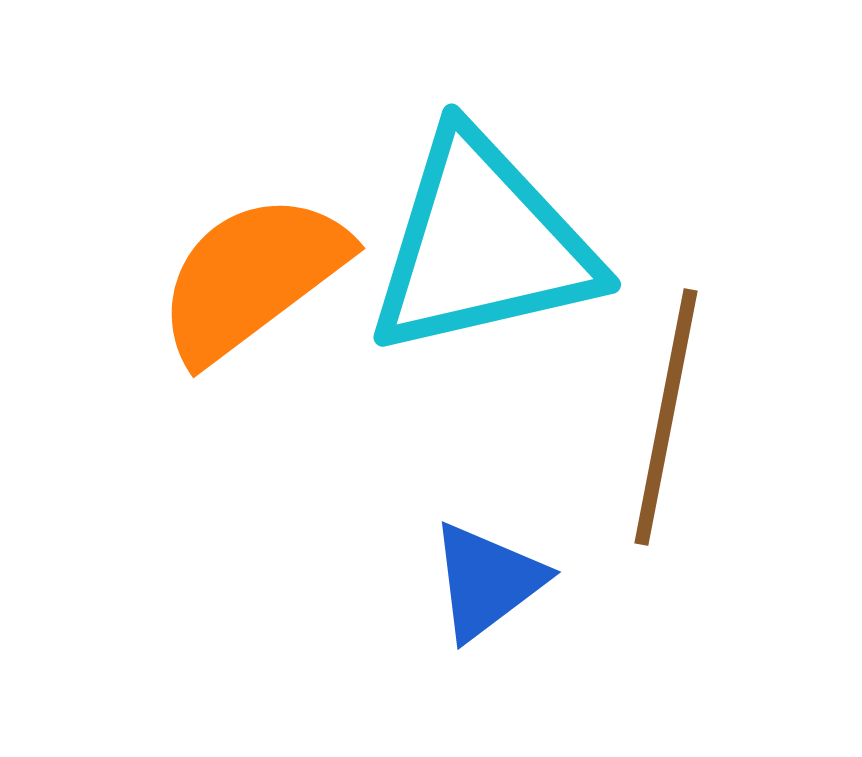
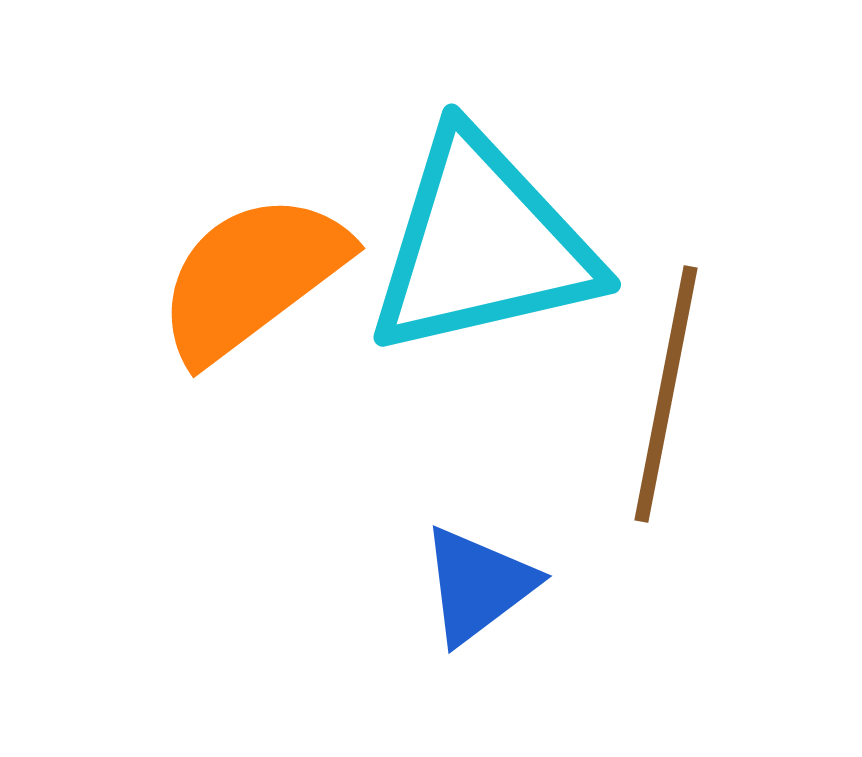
brown line: moved 23 px up
blue triangle: moved 9 px left, 4 px down
